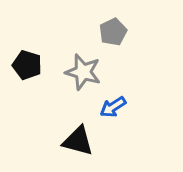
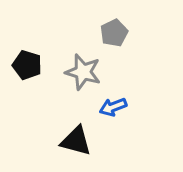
gray pentagon: moved 1 px right, 1 px down
blue arrow: rotated 12 degrees clockwise
black triangle: moved 2 px left
